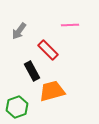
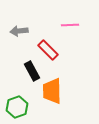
gray arrow: rotated 48 degrees clockwise
orange trapezoid: rotated 76 degrees counterclockwise
